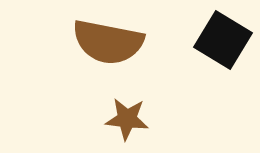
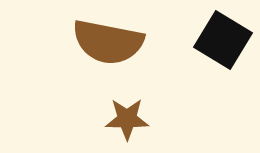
brown star: rotated 6 degrees counterclockwise
